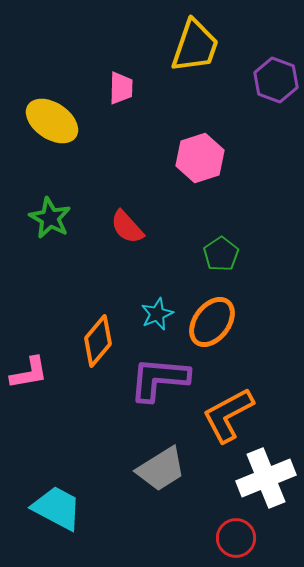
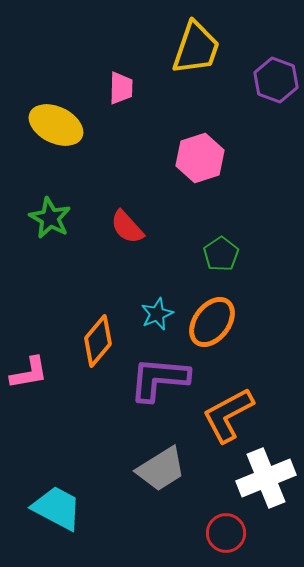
yellow trapezoid: moved 1 px right, 2 px down
yellow ellipse: moved 4 px right, 4 px down; rotated 8 degrees counterclockwise
red circle: moved 10 px left, 5 px up
